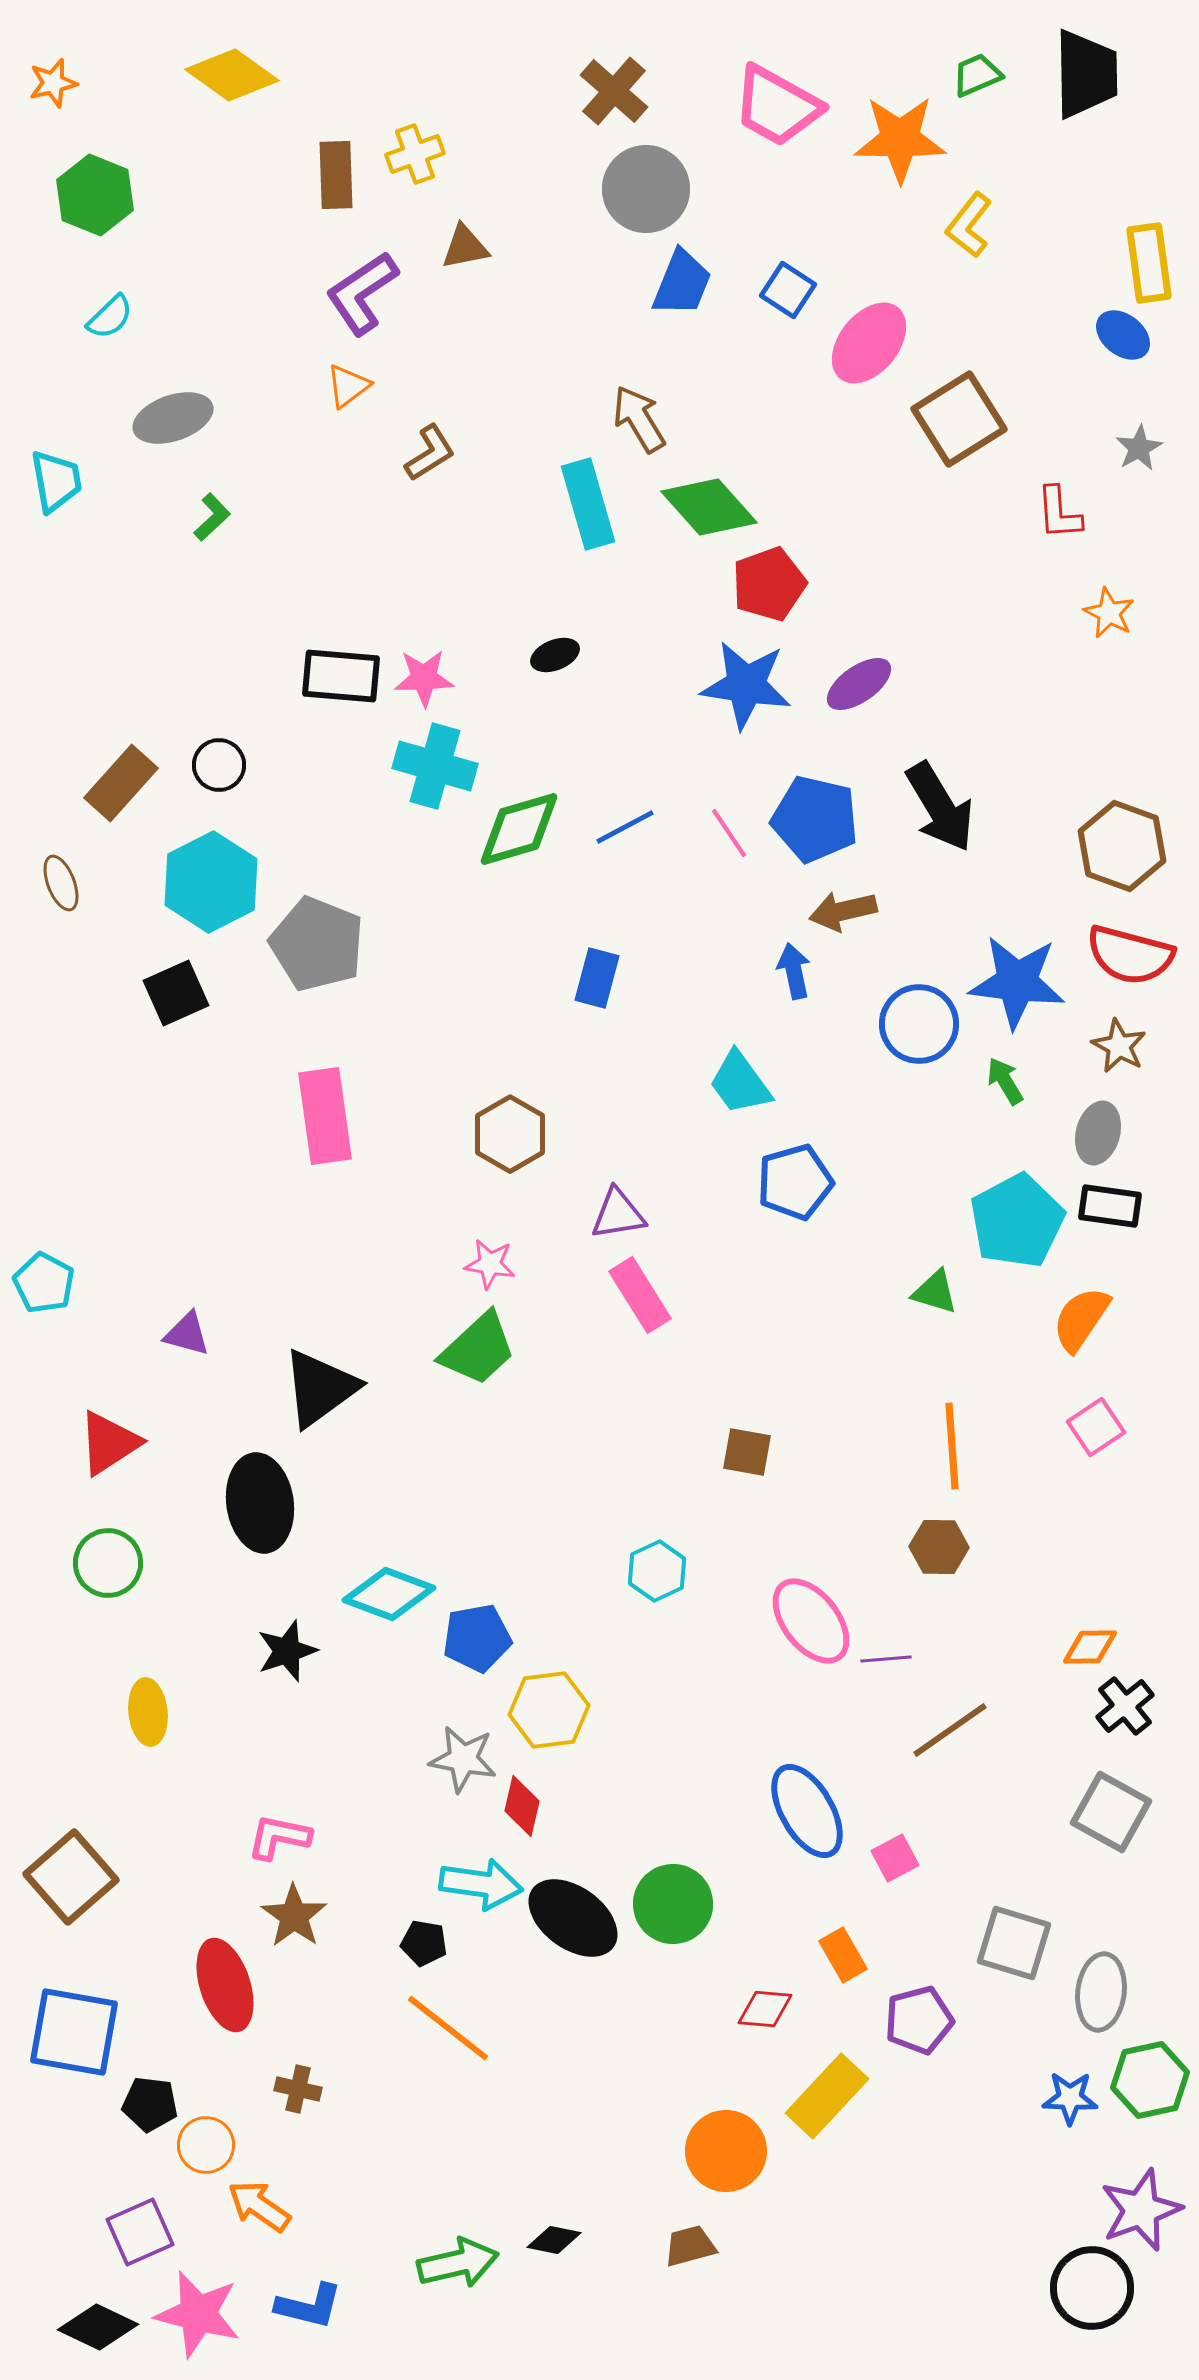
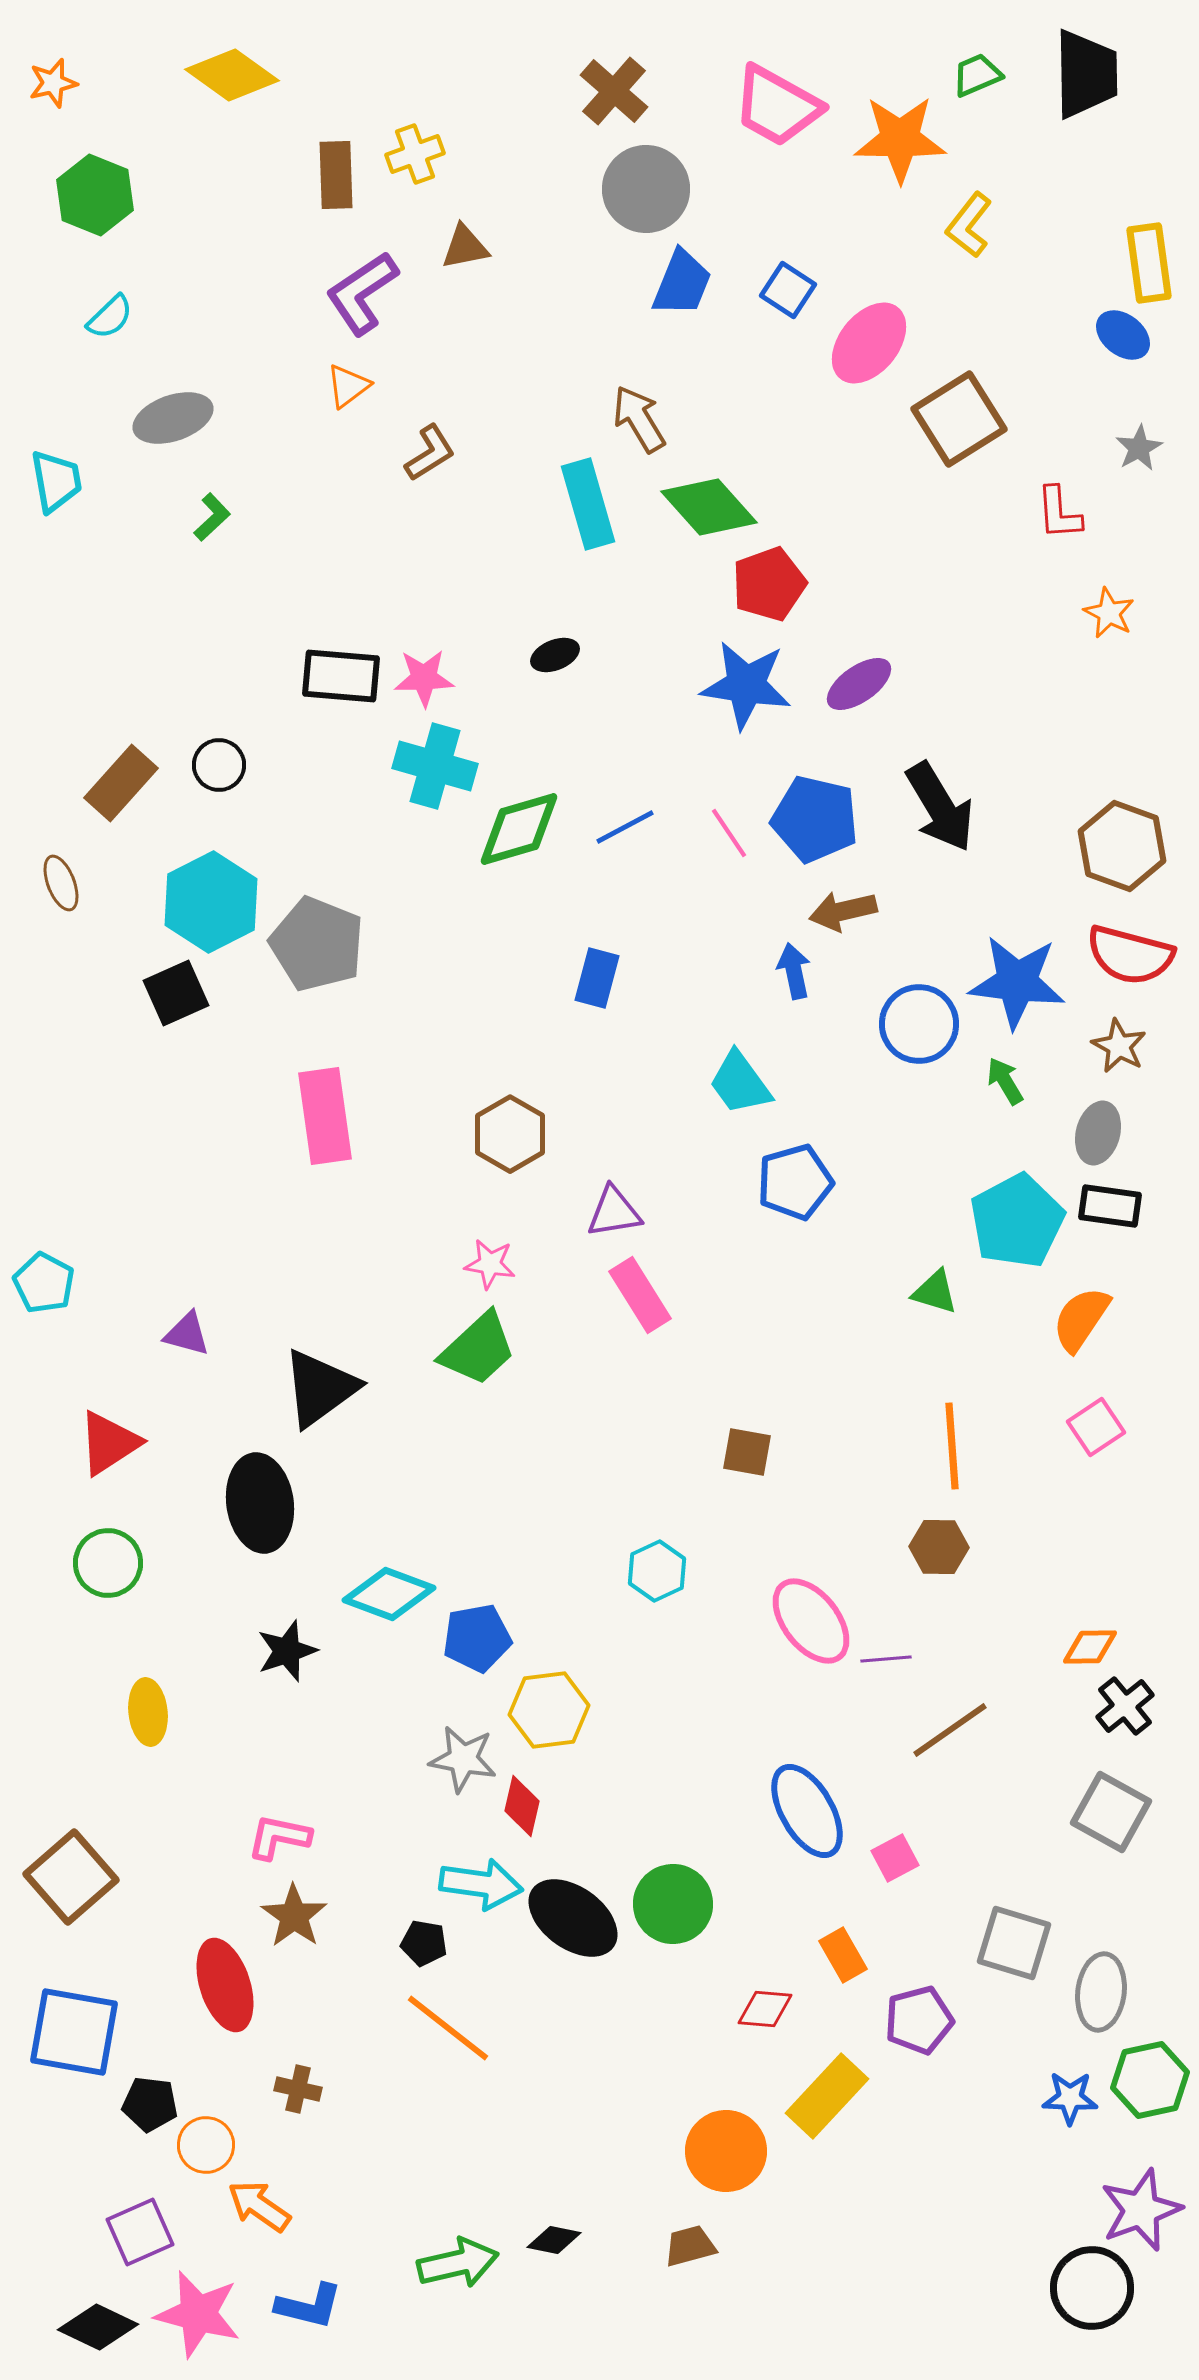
cyan hexagon at (211, 882): moved 20 px down
purple triangle at (618, 1214): moved 4 px left, 2 px up
